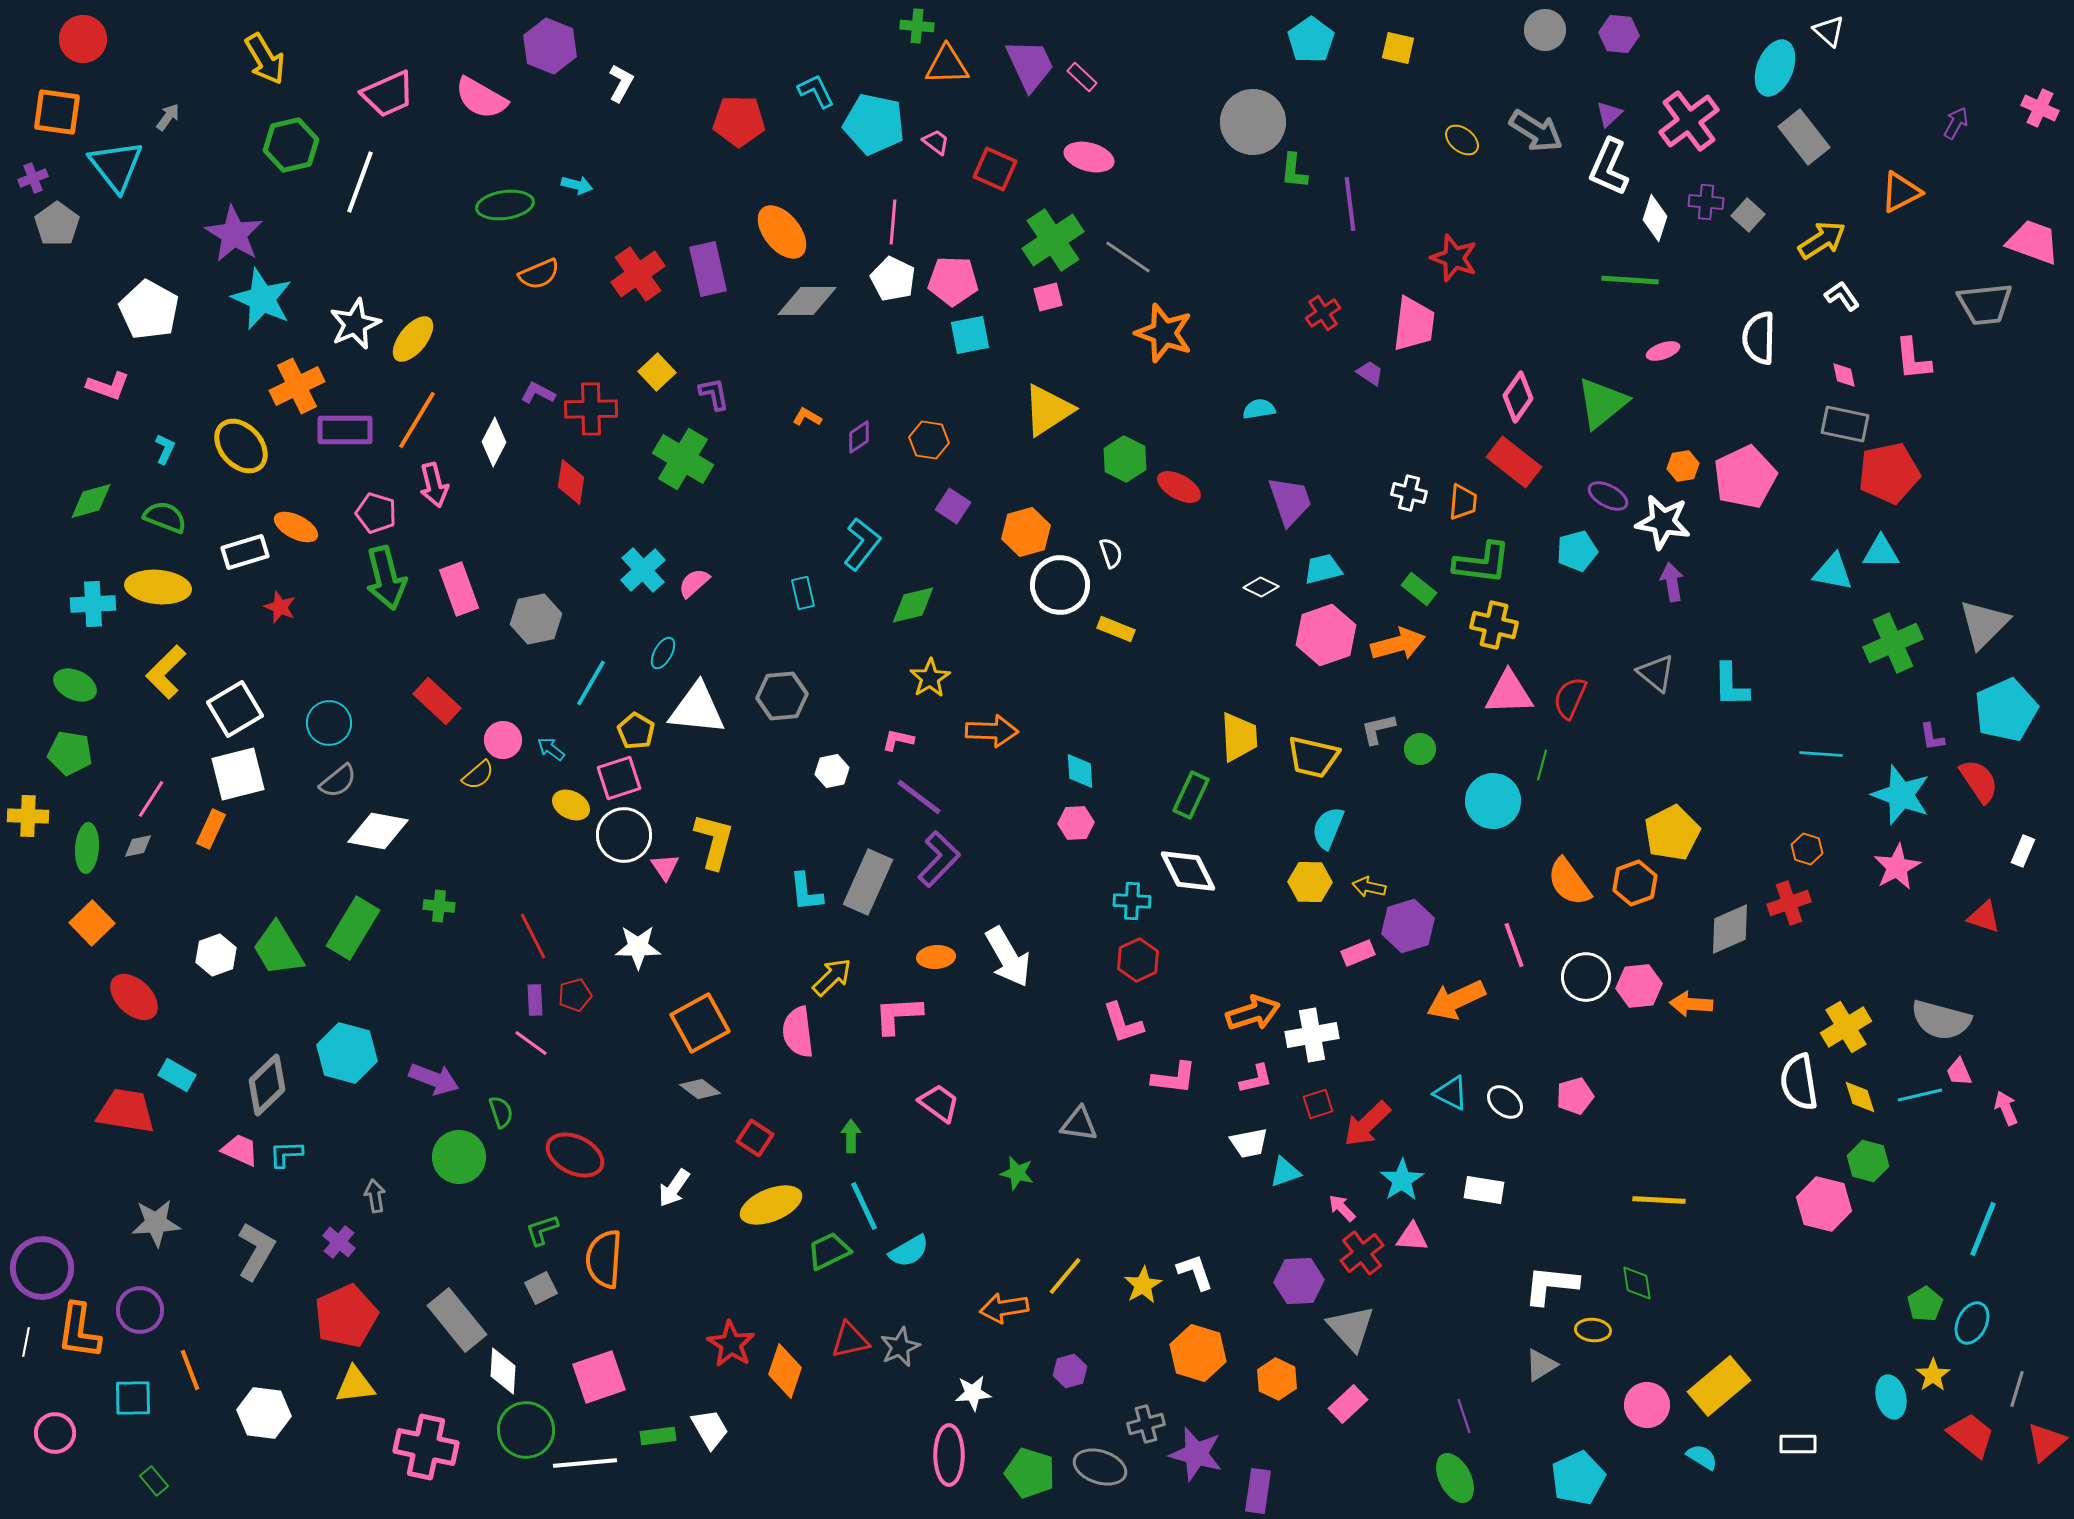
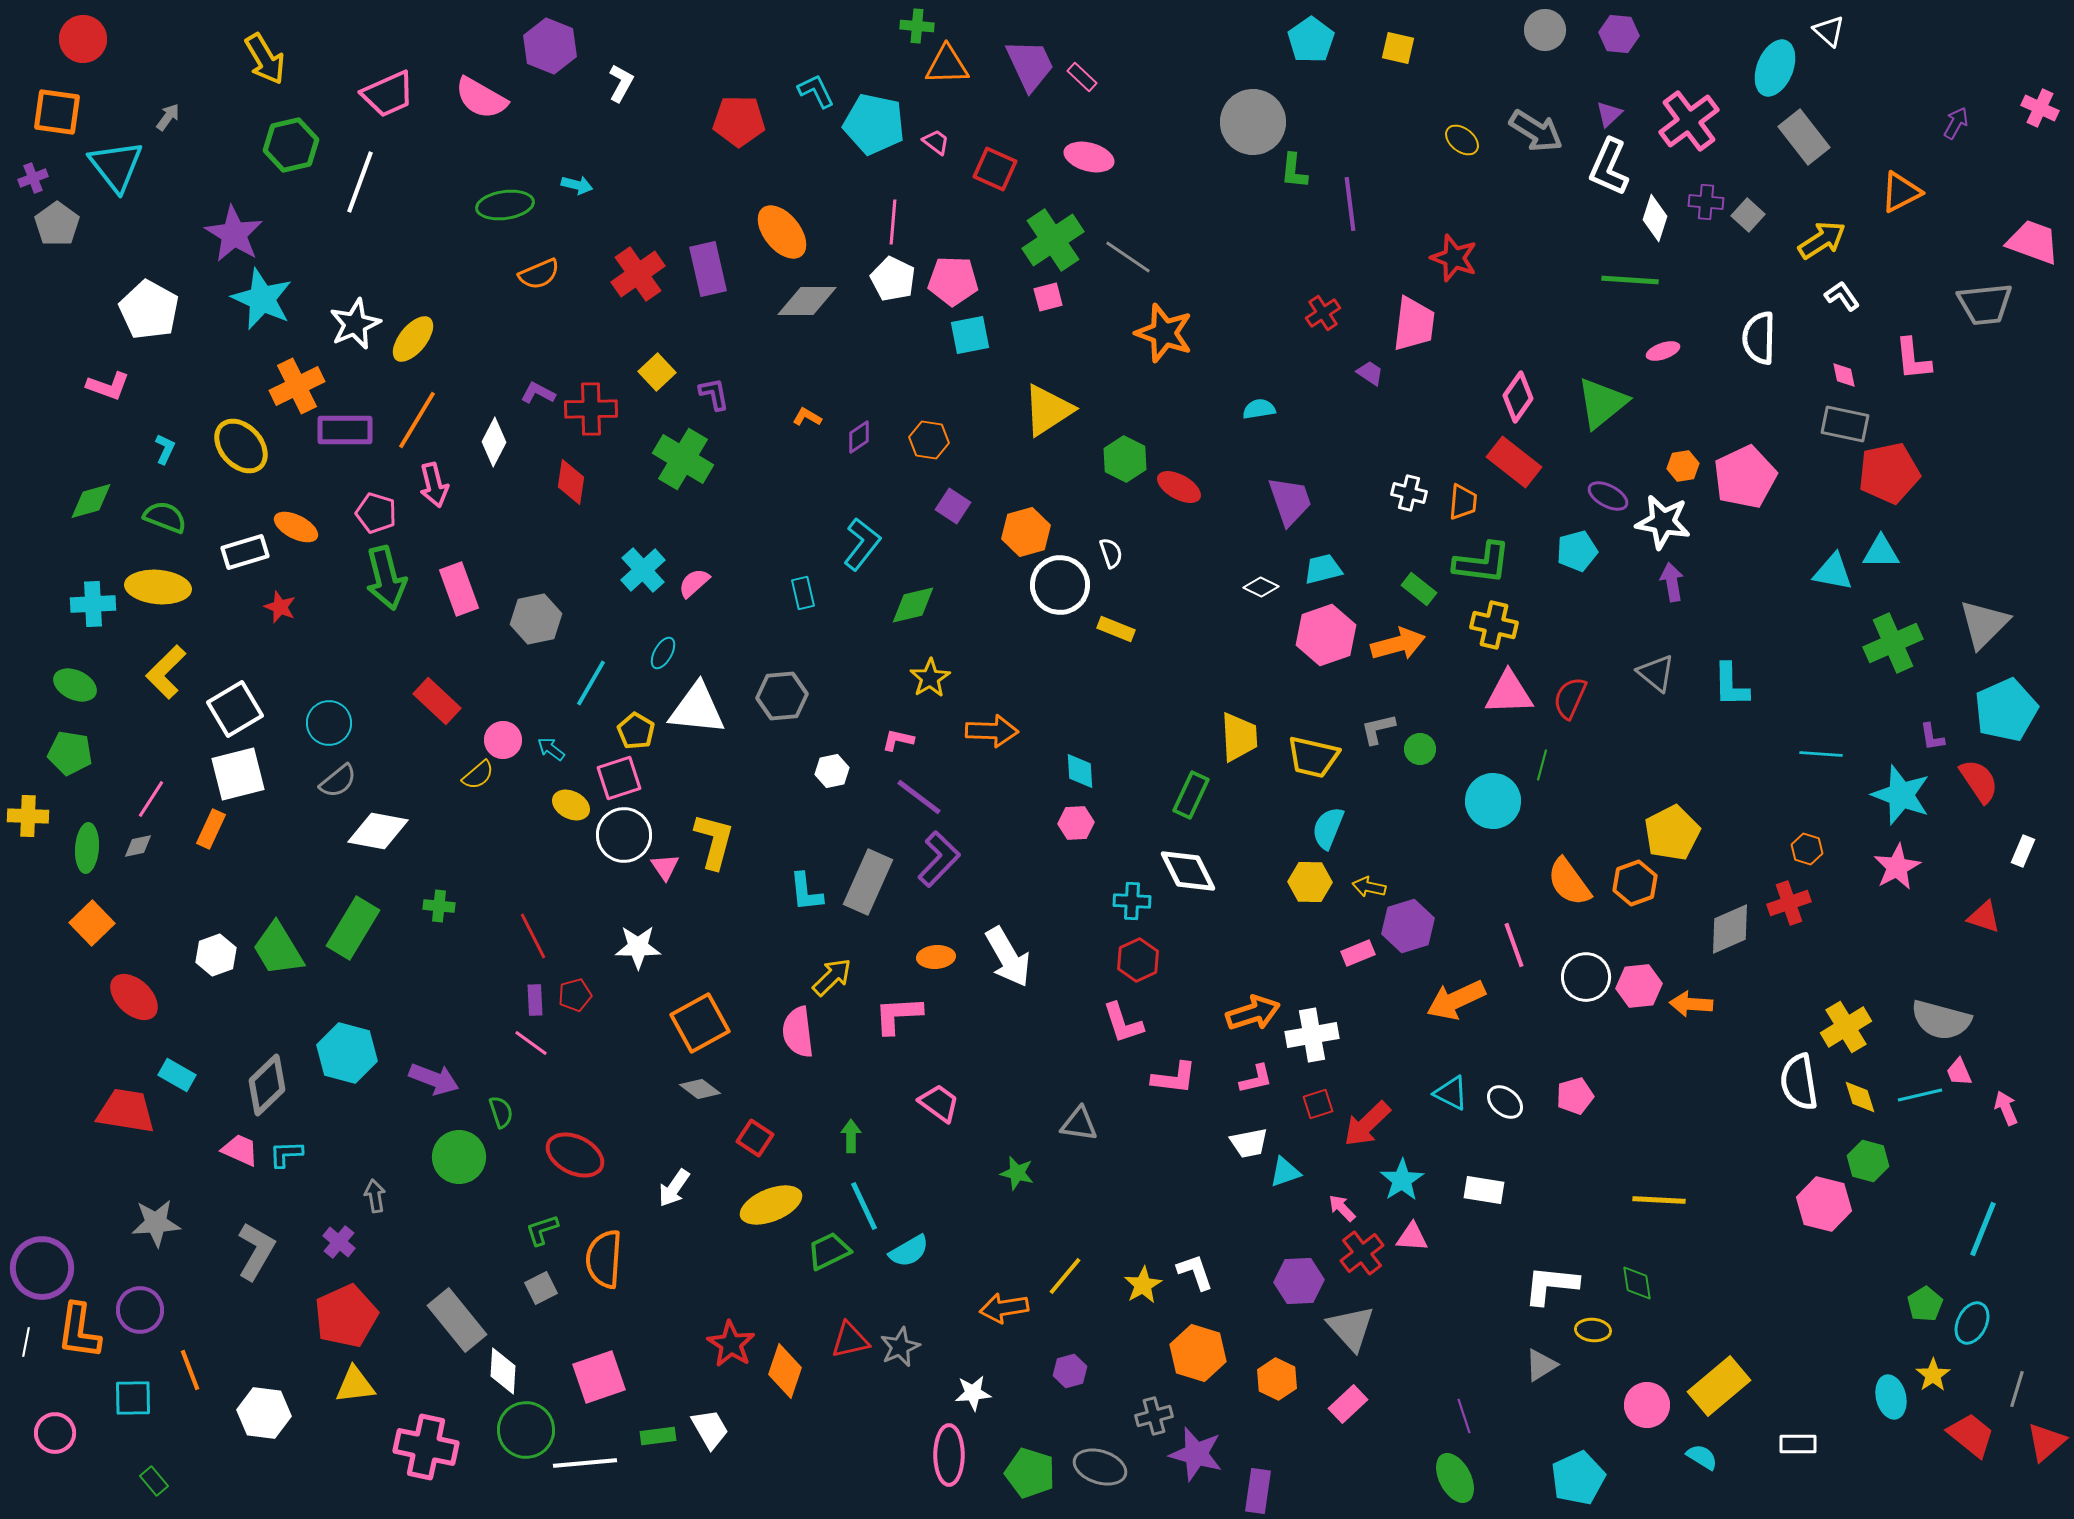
gray cross at (1146, 1424): moved 8 px right, 8 px up
